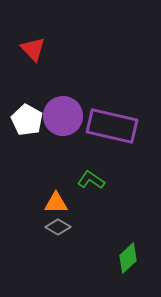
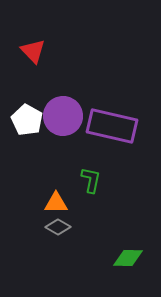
red triangle: moved 2 px down
green L-shape: rotated 68 degrees clockwise
green diamond: rotated 44 degrees clockwise
